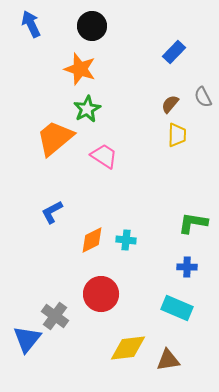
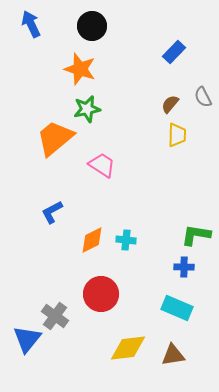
green star: rotated 16 degrees clockwise
pink trapezoid: moved 2 px left, 9 px down
green L-shape: moved 3 px right, 12 px down
blue cross: moved 3 px left
brown triangle: moved 5 px right, 5 px up
